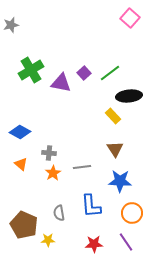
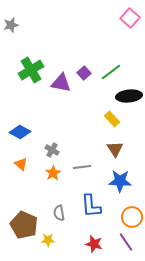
green line: moved 1 px right, 1 px up
yellow rectangle: moved 1 px left, 3 px down
gray cross: moved 3 px right, 3 px up; rotated 24 degrees clockwise
orange circle: moved 4 px down
red star: rotated 18 degrees clockwise
